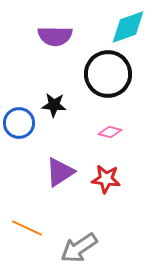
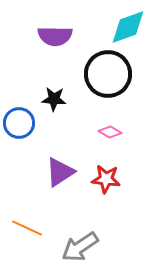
black star: moved 6 px up
pink diamond: rotated 15 degrees clockwise
gray arrow: moved 1 px right, 1 px up
